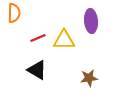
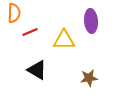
red line: moved 8 px left, 6 px up
